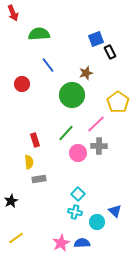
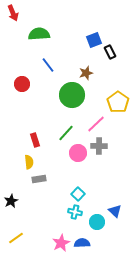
blue square: moved 2 px left, 1 px down
